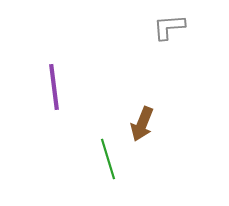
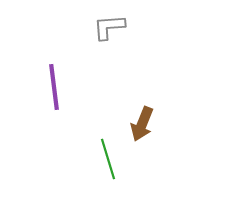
gray L-shape: moved 60 px left
